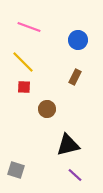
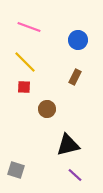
yellow line: moved 2 px right
